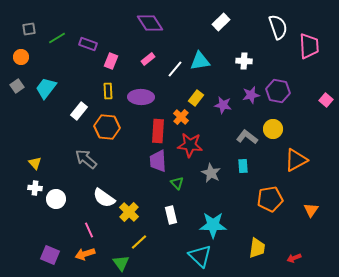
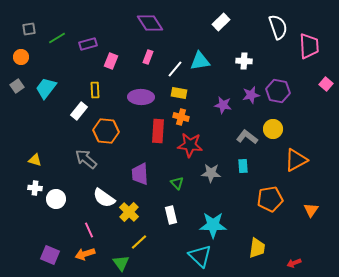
purple rectangle at (88, 44): rotated 36 degrees counterclockwise
pink rectangle at (148, 59): moved 2 px up; rotated 32 degrees counterclockwise
yellow rectangle at (108, 91): moved 13 px left, 1 px up
yellow rectangle at (196, 98): moved 17 px left, 5 px up; rotated 63 degrees clockwise
pink square at (326, 100): moved 16 px up
orange cross at (181, 117): rotated 28 degrees counterclockwise
orange hexagon at (107, 127): moved 1 px left, 4 px down
purple trapezoid at (158, 161): moved 18 px left, 13 px down
yellow triangle at (35, 163): moved 3 px up; rotated 32 degrees counterclockwise
gray star at (211, 173): rotated 24 degrees counterclockwise
red arrow at (294, 258): moved 5 px down
